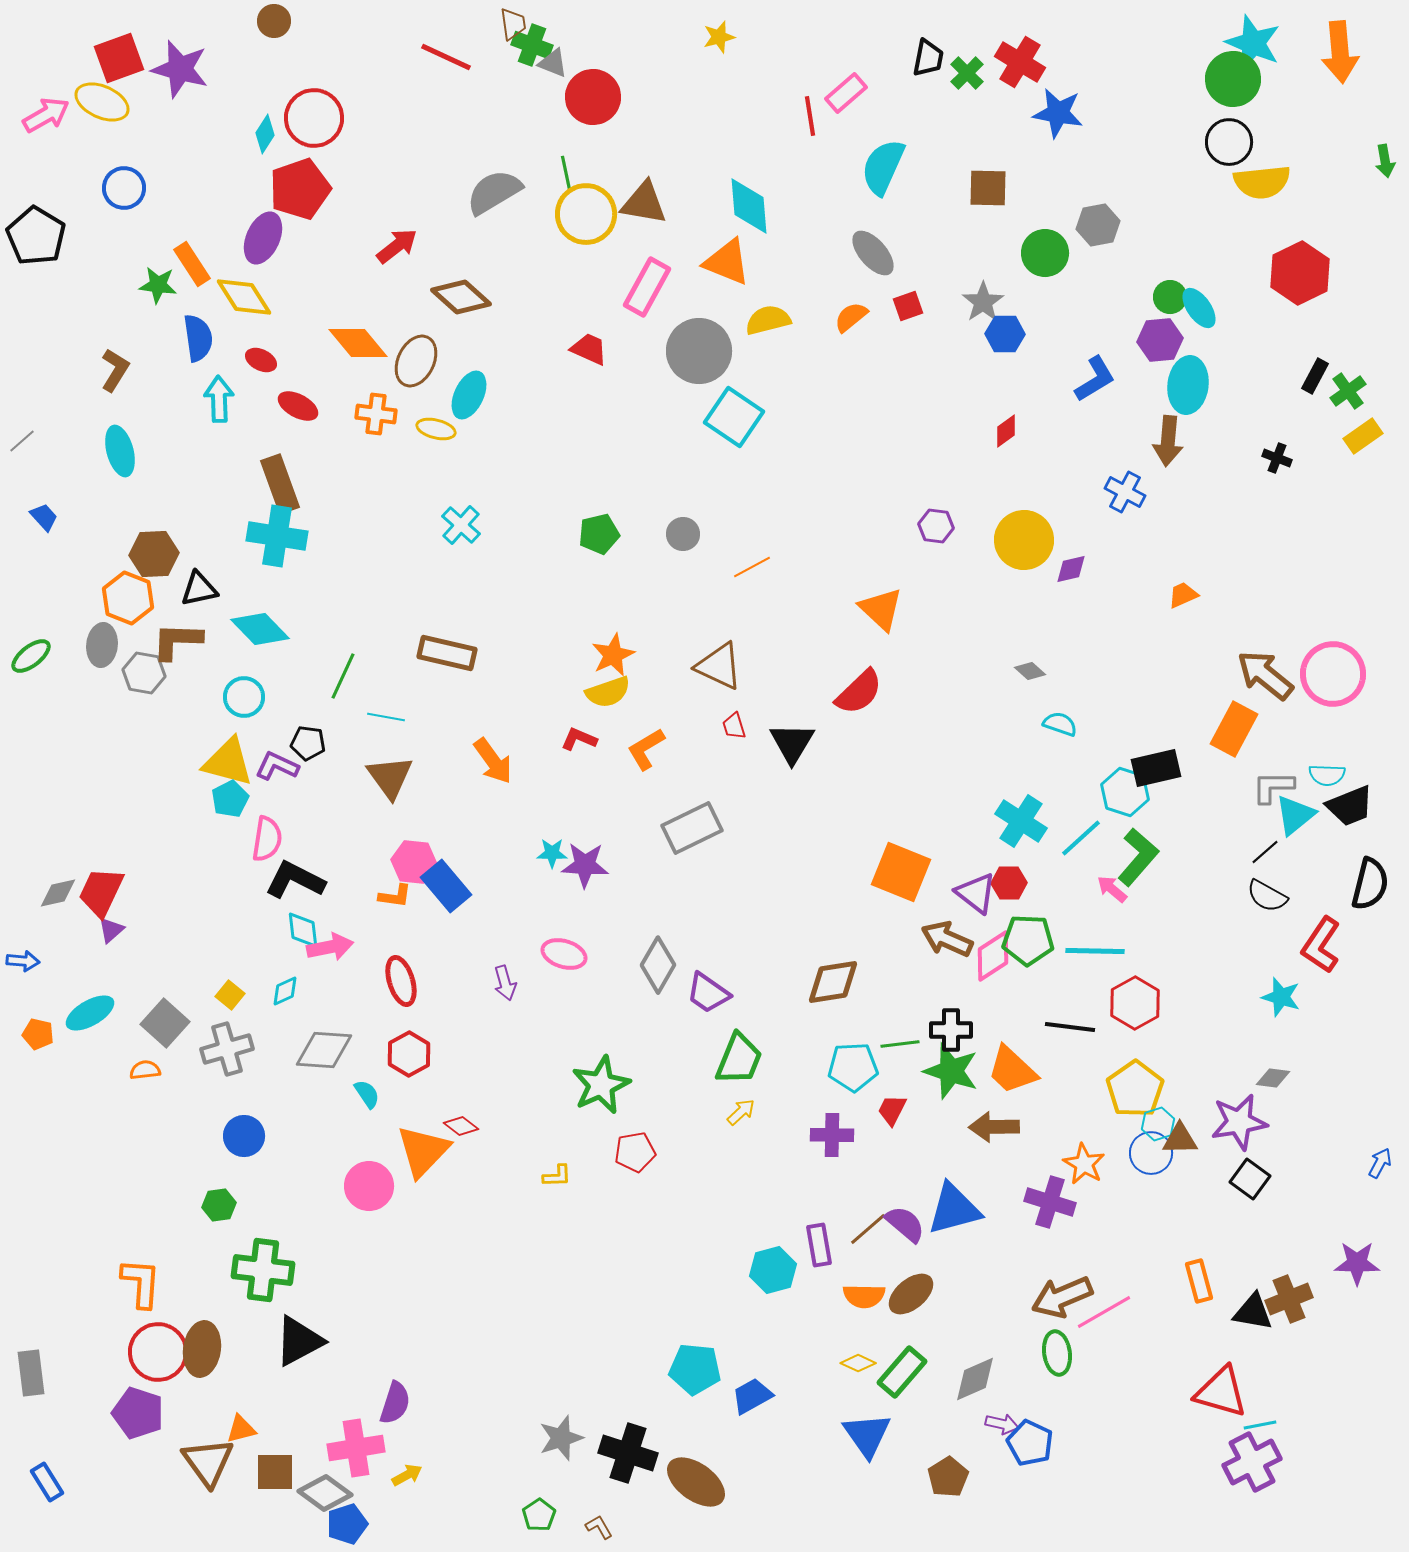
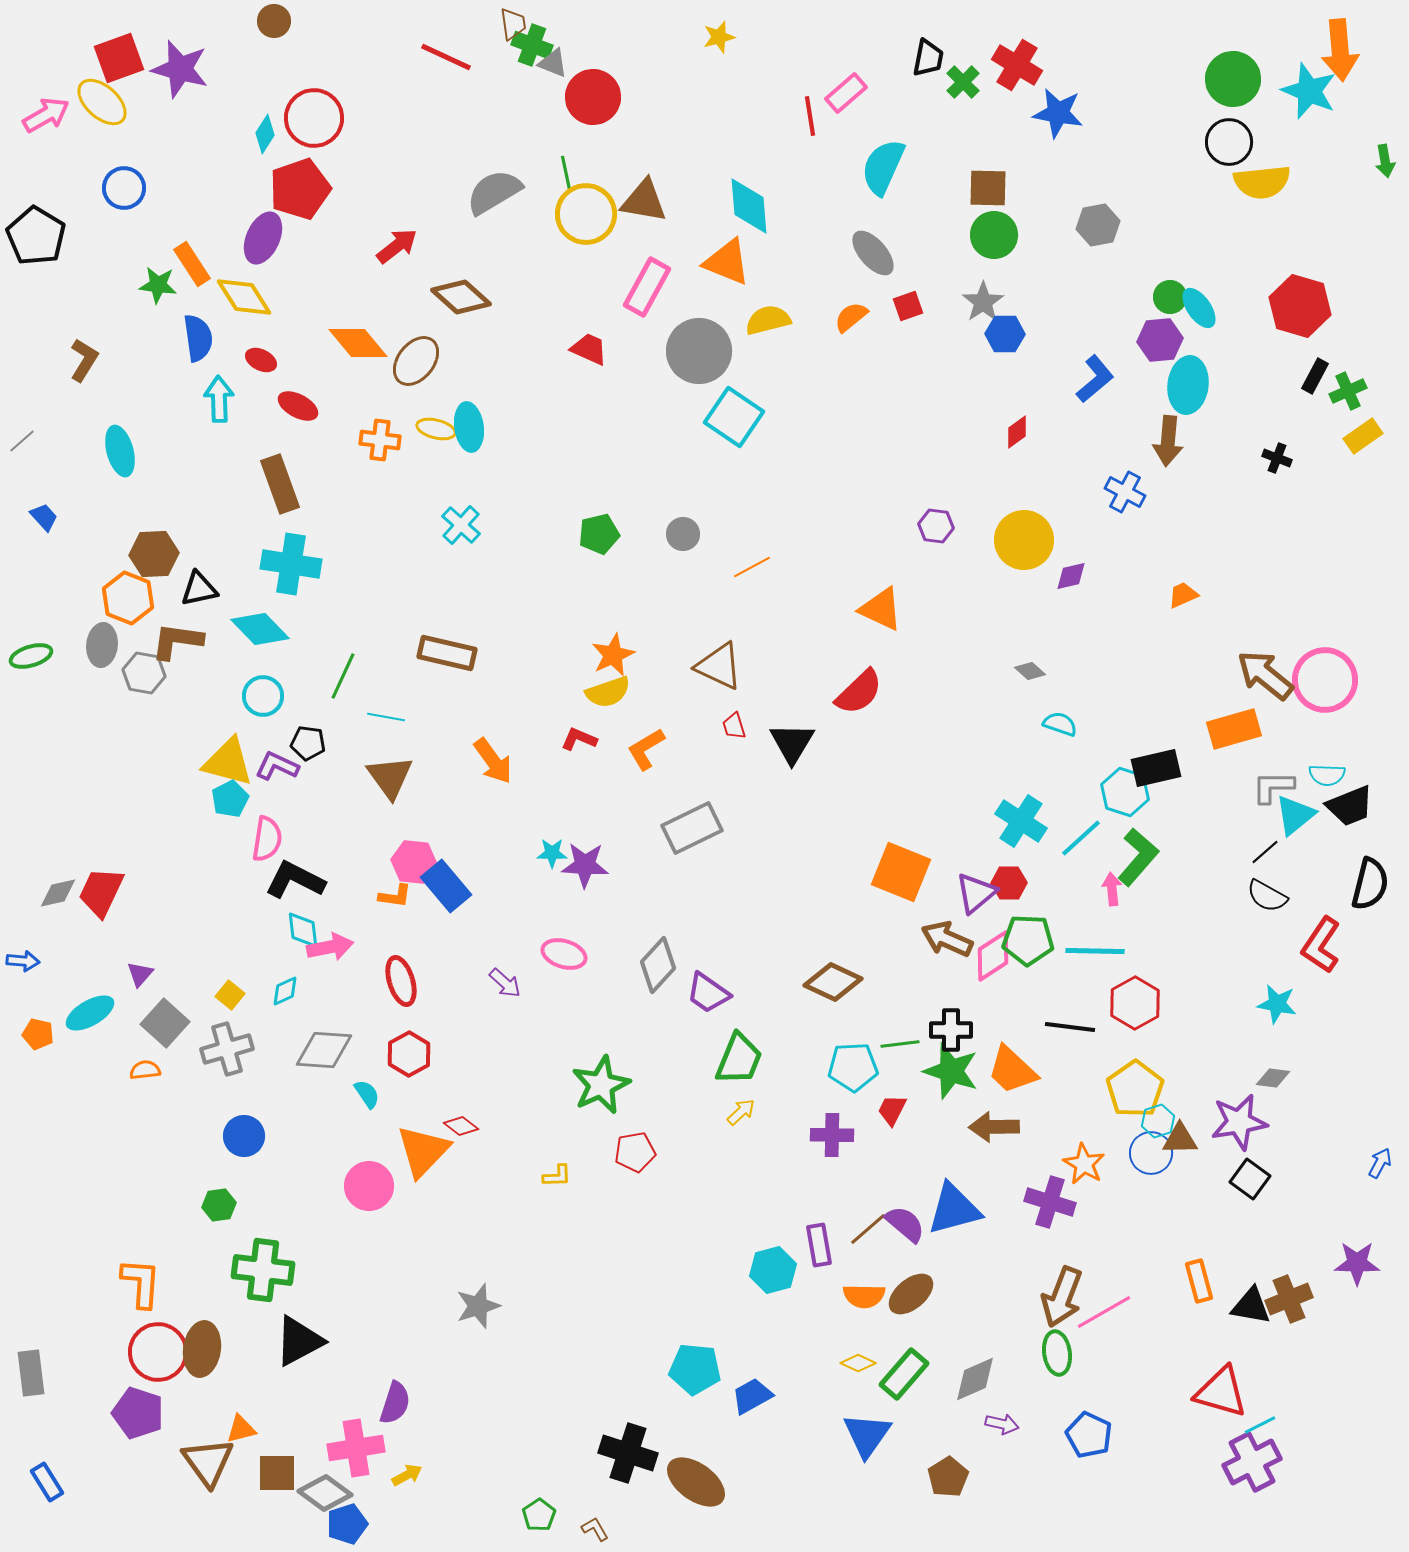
cyan star at (1253, 43): moved 56 px right, 48 px down
orange arrow at (1340, 52): moved 2 px up
red cross at (1020, 62): moved 3 px left, 3 px down
green cross at (967, 73): moved 4 px left, 9 px down
yellow ellipse at (102, 102): rotated 18 degrees clockwise
brown triangle at (644, 203): moved 2 px up
green circle at (1045, 253): moved 51 px left, 18 px up
red hexagon at (1300, 273): moved 33 px down; rotated 18 degrees counterclockwise
brown ellipse at (416, 361): rotated 12 degrees clockwise
brown L-shape at (115, 370): moved 31 px left, 10 px up
blue L-shape at (1095, 379): rotated 9 degrees counterclockwise
green cross at (1348, 391): rotated 12 degrees clockwise
cyan ellipse at (469, 395): moved 32 px down; rotated 33 degrees counterclockwise
orange cross at (376, 414): moved 4 px right, 26 px down
red diamond at (1006, 431): moved 11 px right, 1 px down
cyan cross at (277, 536): moved 14 px right, 28 px down
purple diamond at (1071, 569): moved 7 px down
orange triangle at (881, 609): rotated 18 degrees counterclockwise
brown L-shape at (177, 641): rotated 6 degrees clockwise
green ellipse at (31, 656): rotated 21 degrees clockwise
pink circle at (1333, 674): moved 8 px left, 6 px down
cyan circle at (244, 697): moved 19 px right, 1 px up
orange rectangle at (1234, 729): rotated 46 degrees clockwise
pink arrow at (1112, 889): rotated 44 degrees clockwise
purple triangle at (976, 893): rotated 42 degrees clockwise
purple triangle at (111, 930): moved 29 px right, 44 px down; rotated 8 degrees counterclockwise
gray diamond at (658, 965): rotated 12 degrees clockwise
brown diamond at (833, 982): rotated 34 degrees clockwise
purple arrow at (505, 983): rotated 32 degrees counterclockwise
cyan star at (1281, 997): moved 4 px left, 7 px down; rotated 6 degrees counterclockwise
cyan hexagon at (1158, 1124): moved 3 px up
brown arrow at (1062, 1297): rotated 46 degrees counterclockwise
black triangle at (1253, 1312): moved 2 px left, 6 px up
green rectangle at (902, 1372): moved 2 px right, 2 px down
cyan line at (1260, 1425): rotated 16 degrees counterclockwise
blue triangle at (867, 1435): rotated 10 degrees clockwise
gray star at (561, 1438): moved 83 px left, 132 px up
blue pentagon at (1030, 1443): moved 59 px right, 8 px up
brown square at (275, 1472): moved 2 px right, 1 px down
brown L-shape at (599, 1527): moved 4 px left, 2 px down
